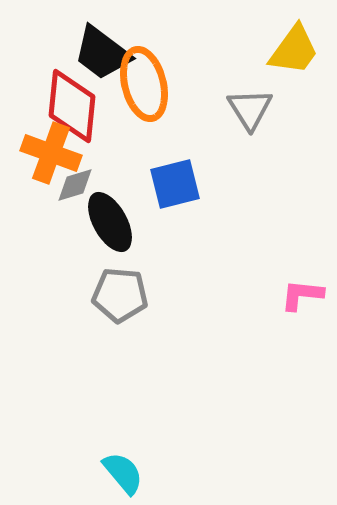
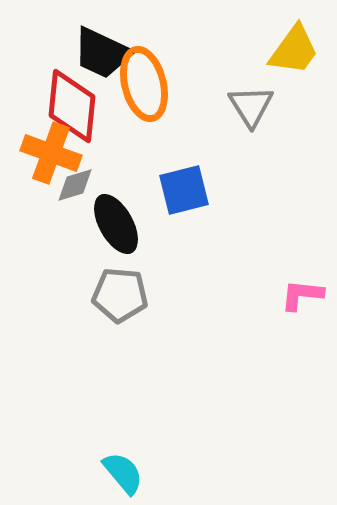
black trapezoid: rotated 12 degrees counterclockwise
gray triangle: moved 1 px right, 3 px up
blue square: moved 9 px right, 6 px down
black ellipse: moved 6 px right, 2 px down
